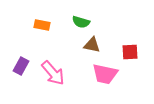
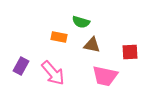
orange rectangle: moved 17 px right, 12 px down
pink trapezoid: moved 2 px down
